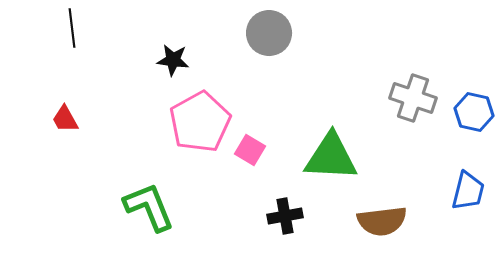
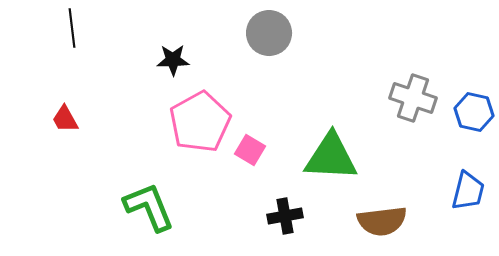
black star: rotated 8 degrees counterclockwise
